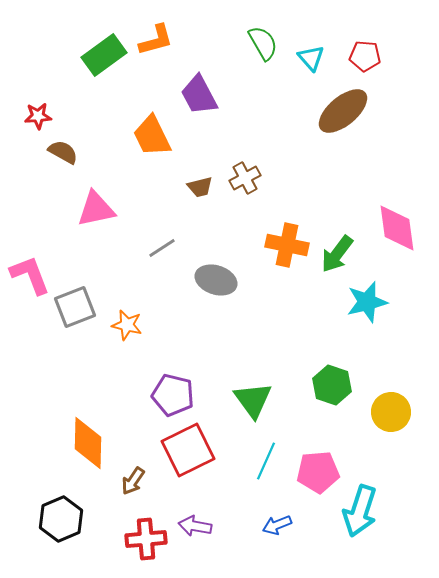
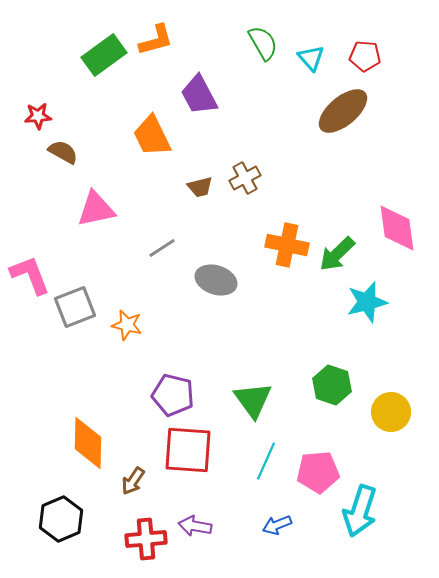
green arrow: rotated 9 degrees clockwise
red square: rotated 30 degrees clockwise
